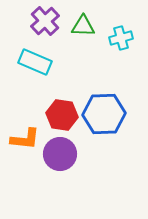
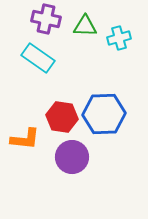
purple cross: moved 1 px right, 2 px up; rotated 36 degrees counterclockwise
green triangle: moved 2 px right
cyan cross: moved 2 px left
cyan rectangle: moved 3 px right, 4 px up; rotated 12 degrees clockwise
red hexagon: moved 2 px down
purple circle: moved 12 px right, 3 px down
